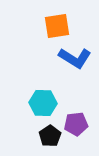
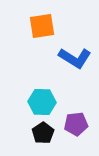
orange square: moved 15 px left
cyan hexagon: moved 1 px left, 1 px up
black pentagon: moved 7 px left, 3 px up
